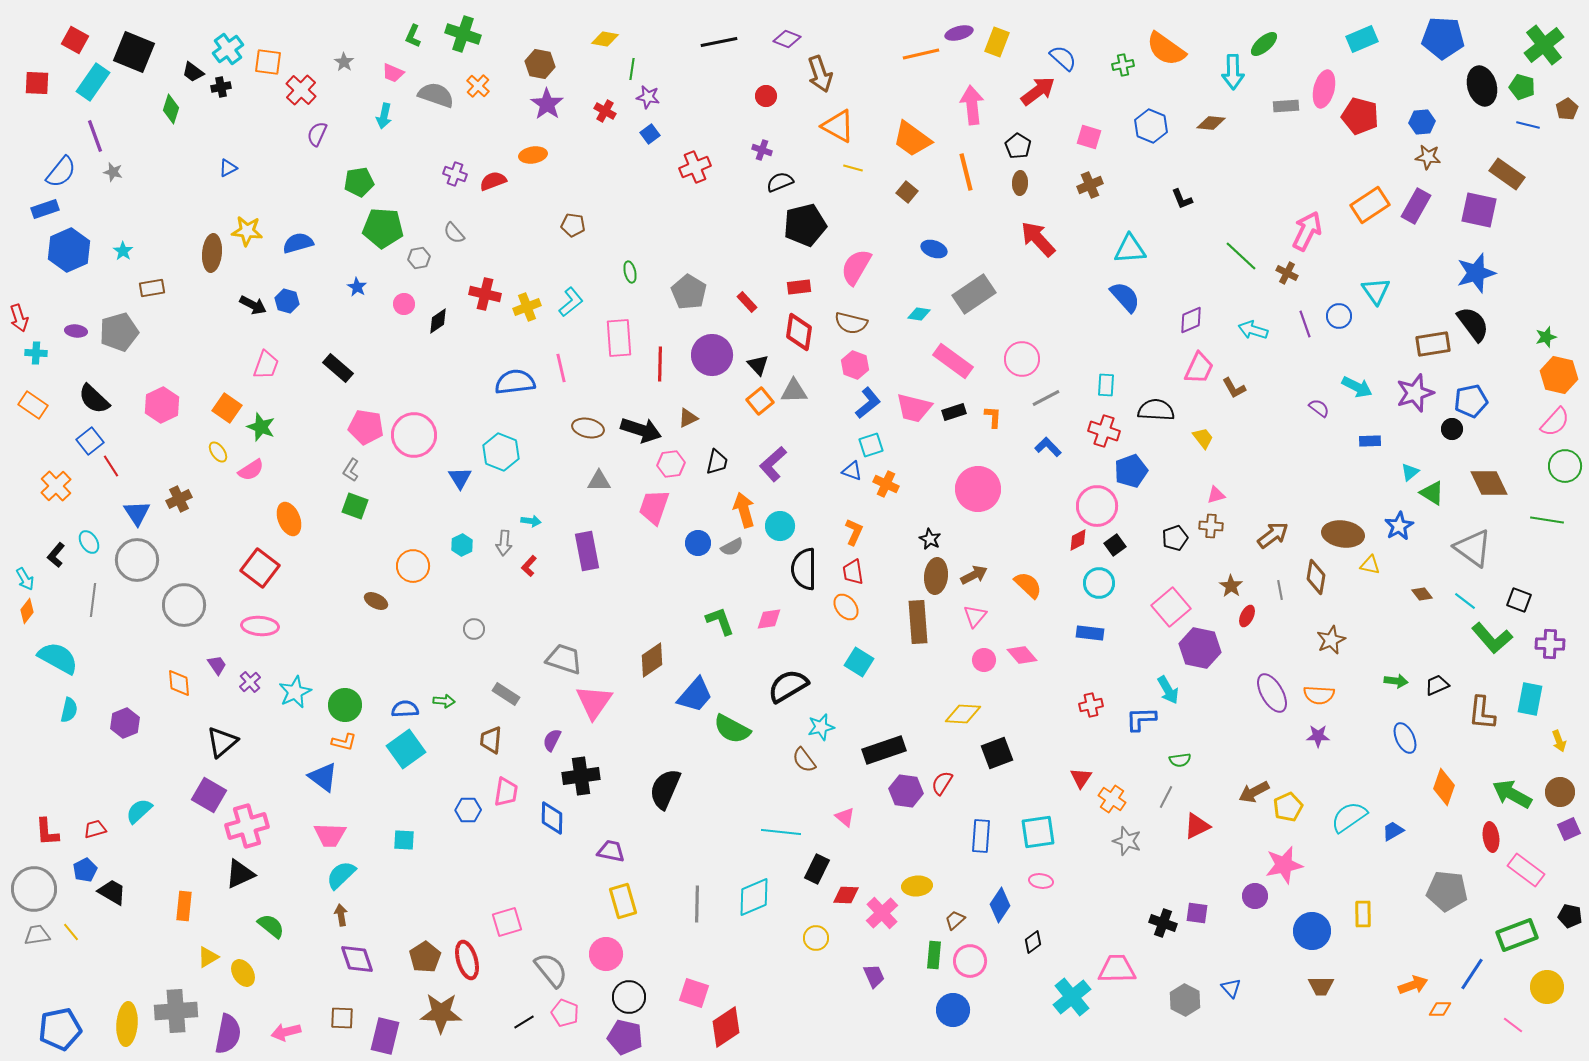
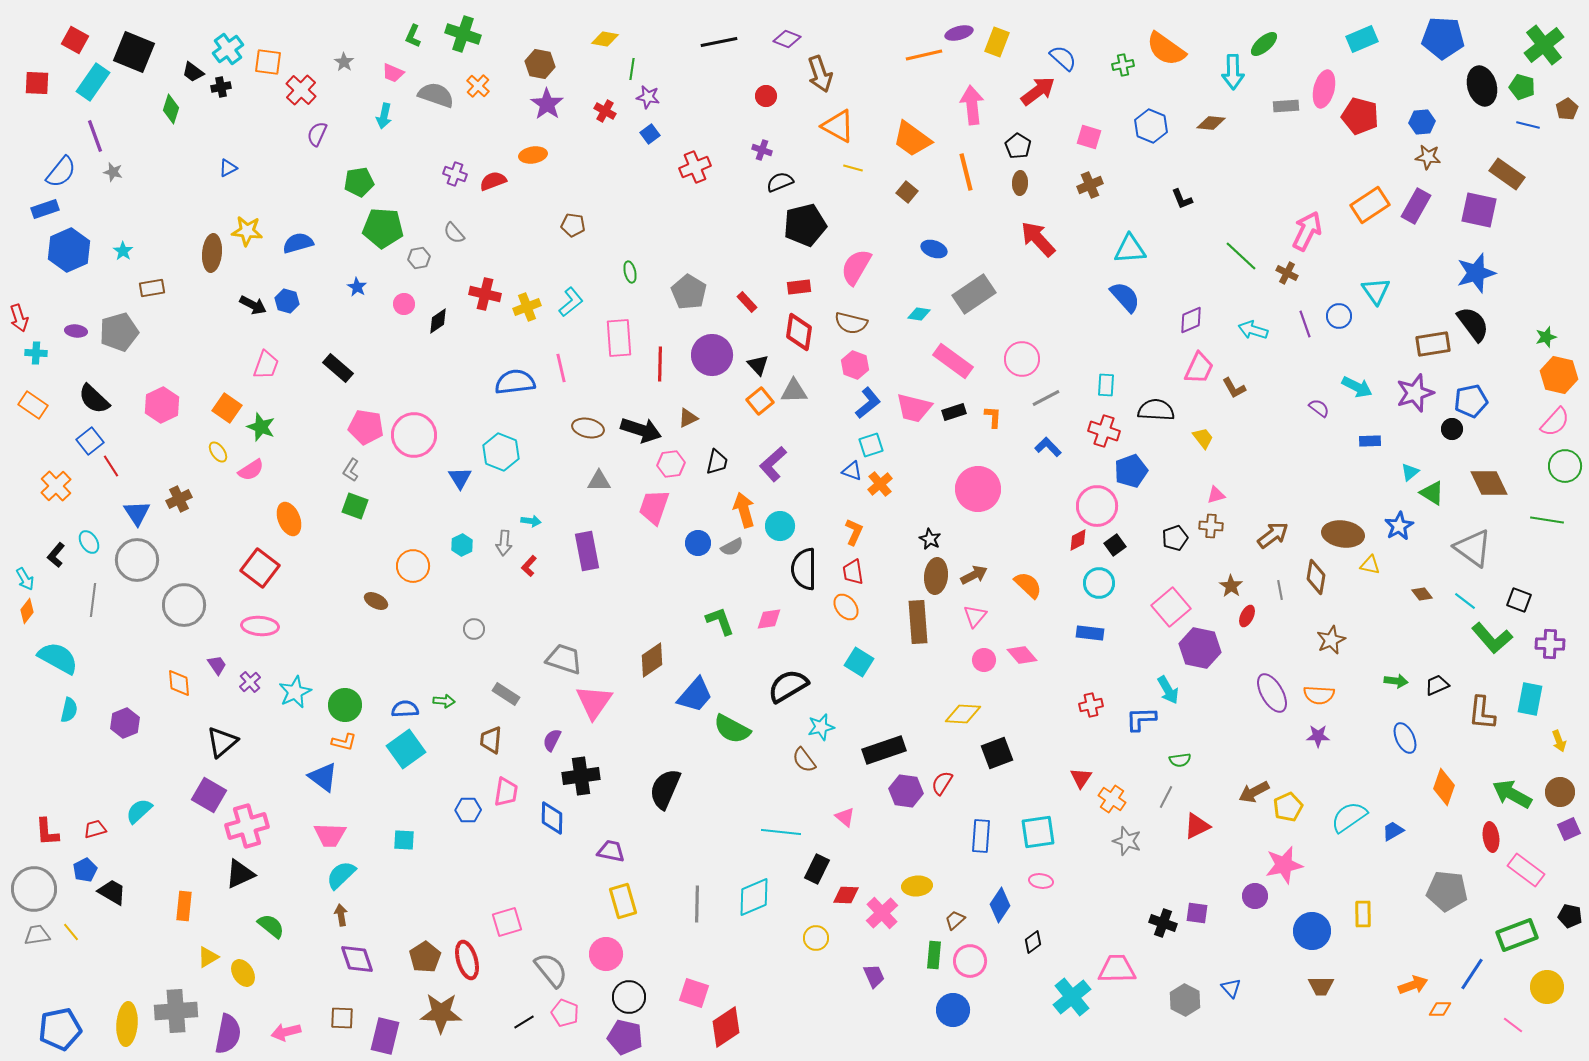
orange line at (921, 54): moved 3 px right, 1 px down
orange cross at (886, 484): moved 6 px left; rotated 25 degrees clockwise
